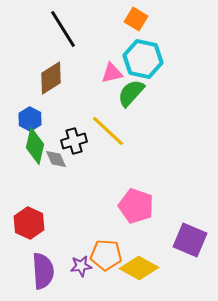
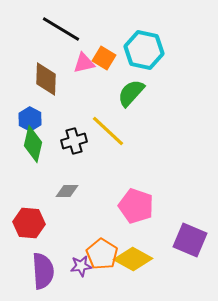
orange square: moved 32 px left, 39 px down
black line: moved 2 px left; rotated 27 degrees counterclockwise
cyan hexagon: moved 1 px right, 9 px up
pink triangle: moved 28 px left, 10 px up
brown diamond: moved 5 px left, 1 px down; rotated 56 degrees counterclockwise
green diamond: moved 2 px left, 2 px up
gray diamond: moved 11 px right, 32 px down; rotated 65 degrees counterclockwise
red hexagon: rotated 20 degrees counterclockwise
orange pentagon: moved 4 px left, 1 px up; rotated 28 degrees clockwise
yellow diamond: moved 6 px left, 9 px up
